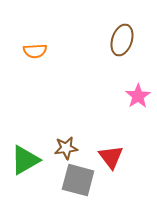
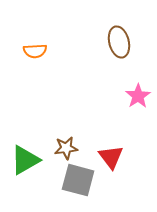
brown ellipse: moved 3 px left, 2 px down; rotated 32 degrees counterclockwise
